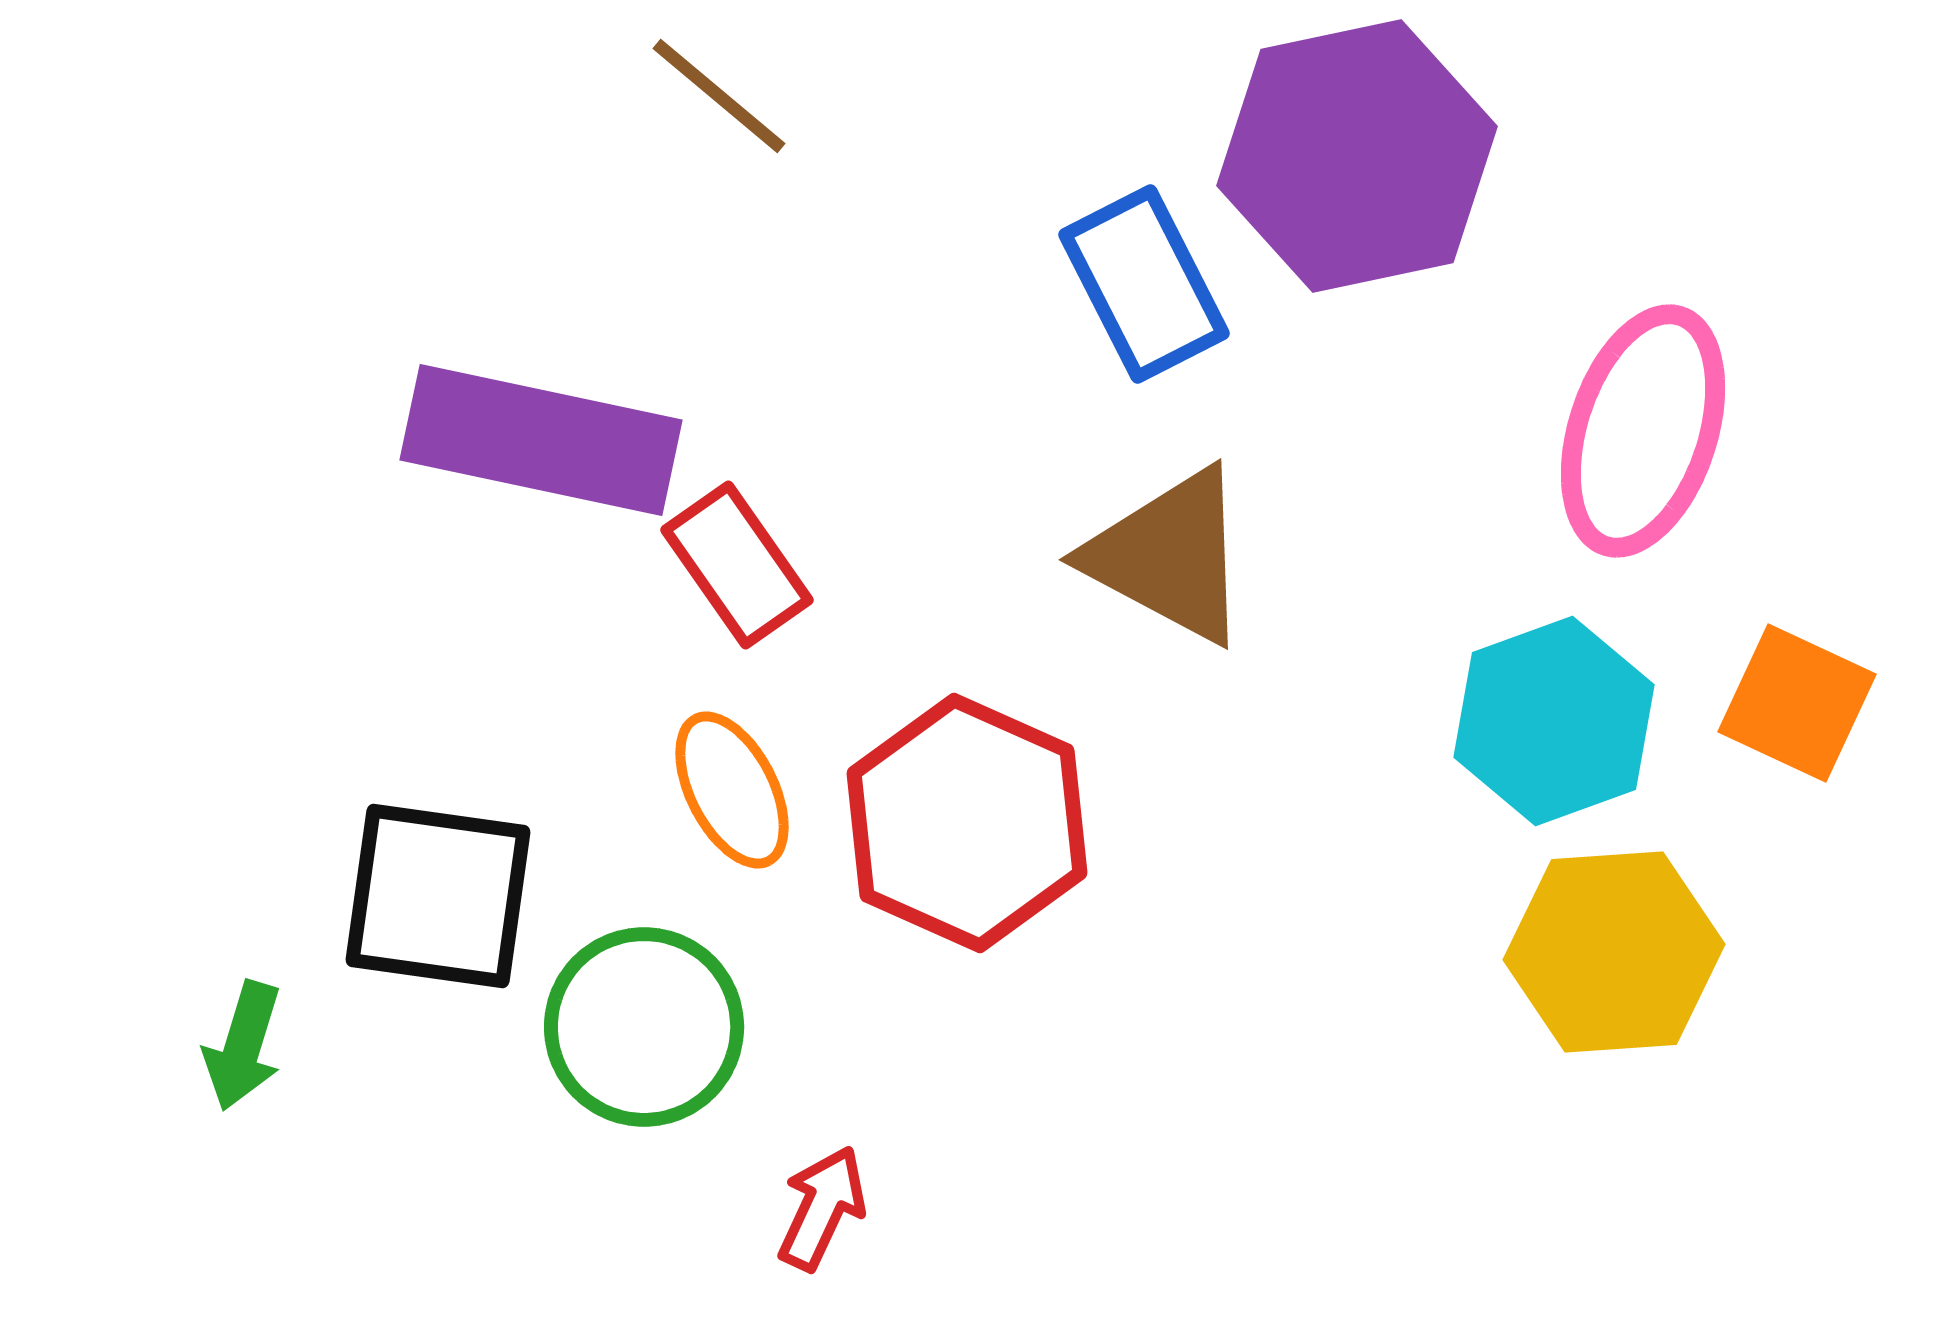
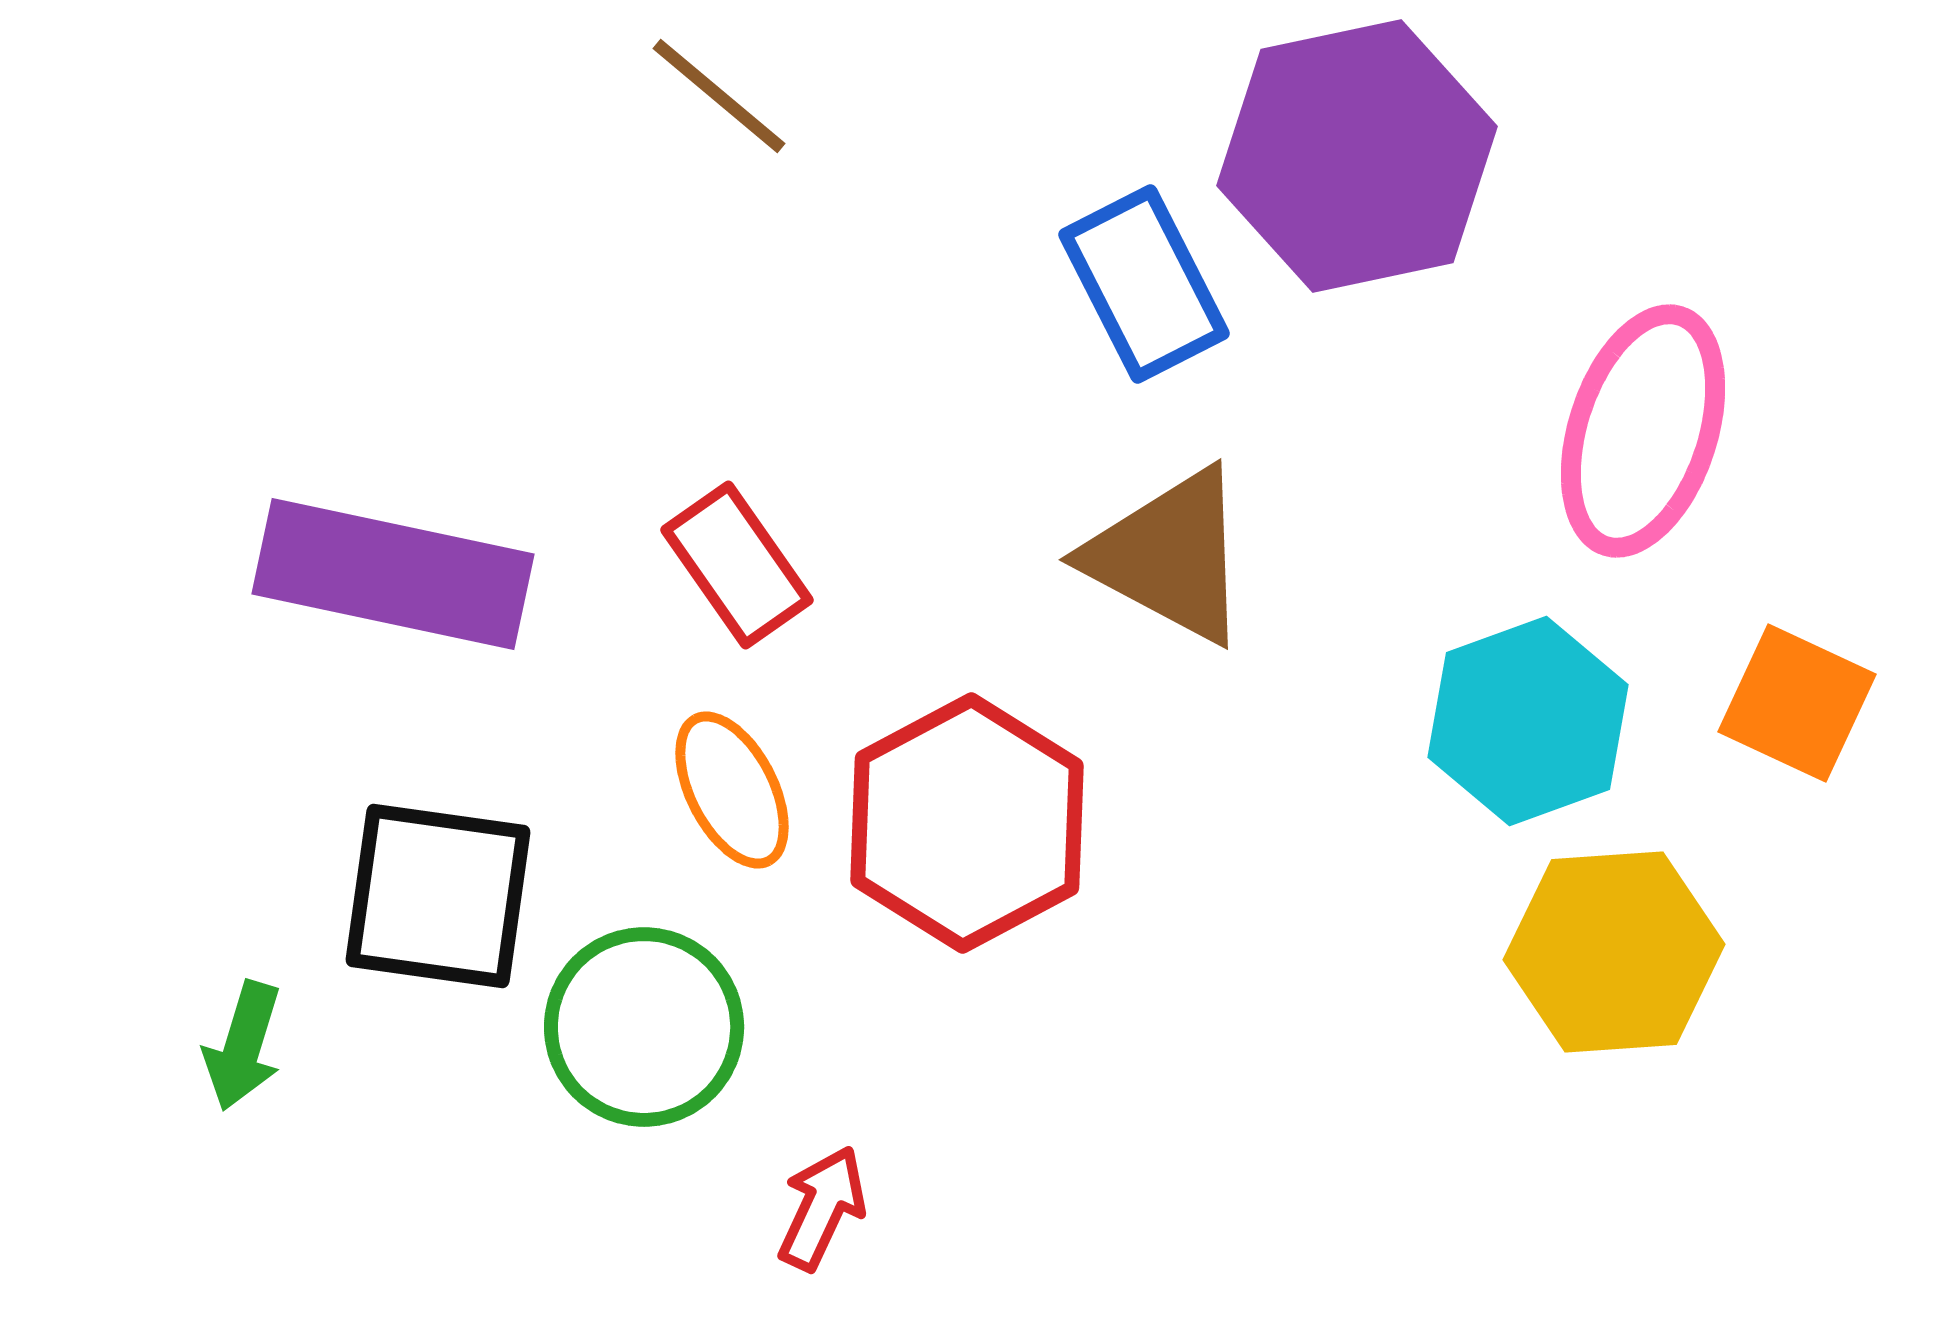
purple rectangle: moved 148 px left, 134 px down
cyan hexagon: moved 26 px left
red hexagon: rotated 8 degrees clockwise
